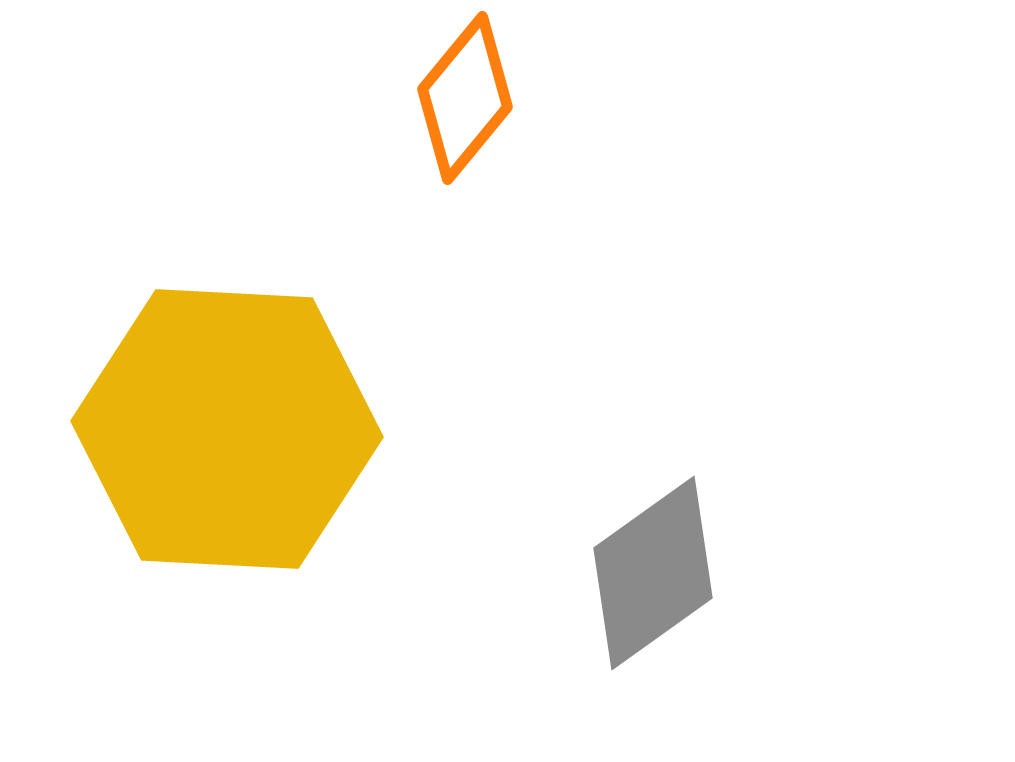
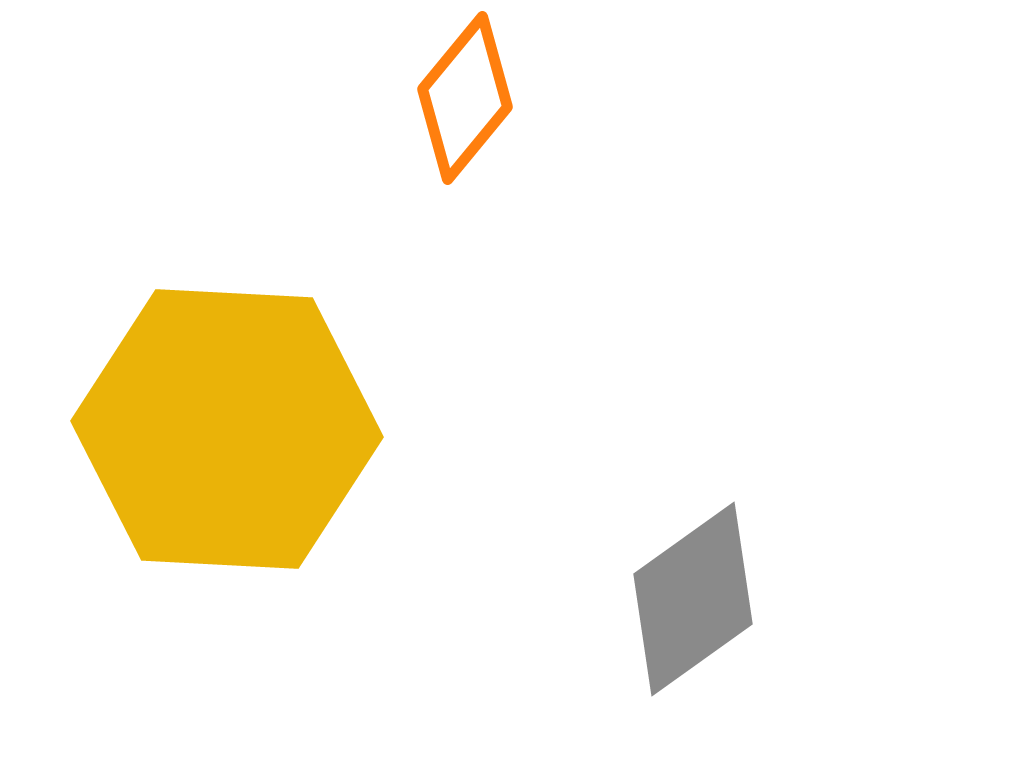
gray diamond: moved 40 px right, 26 px down
